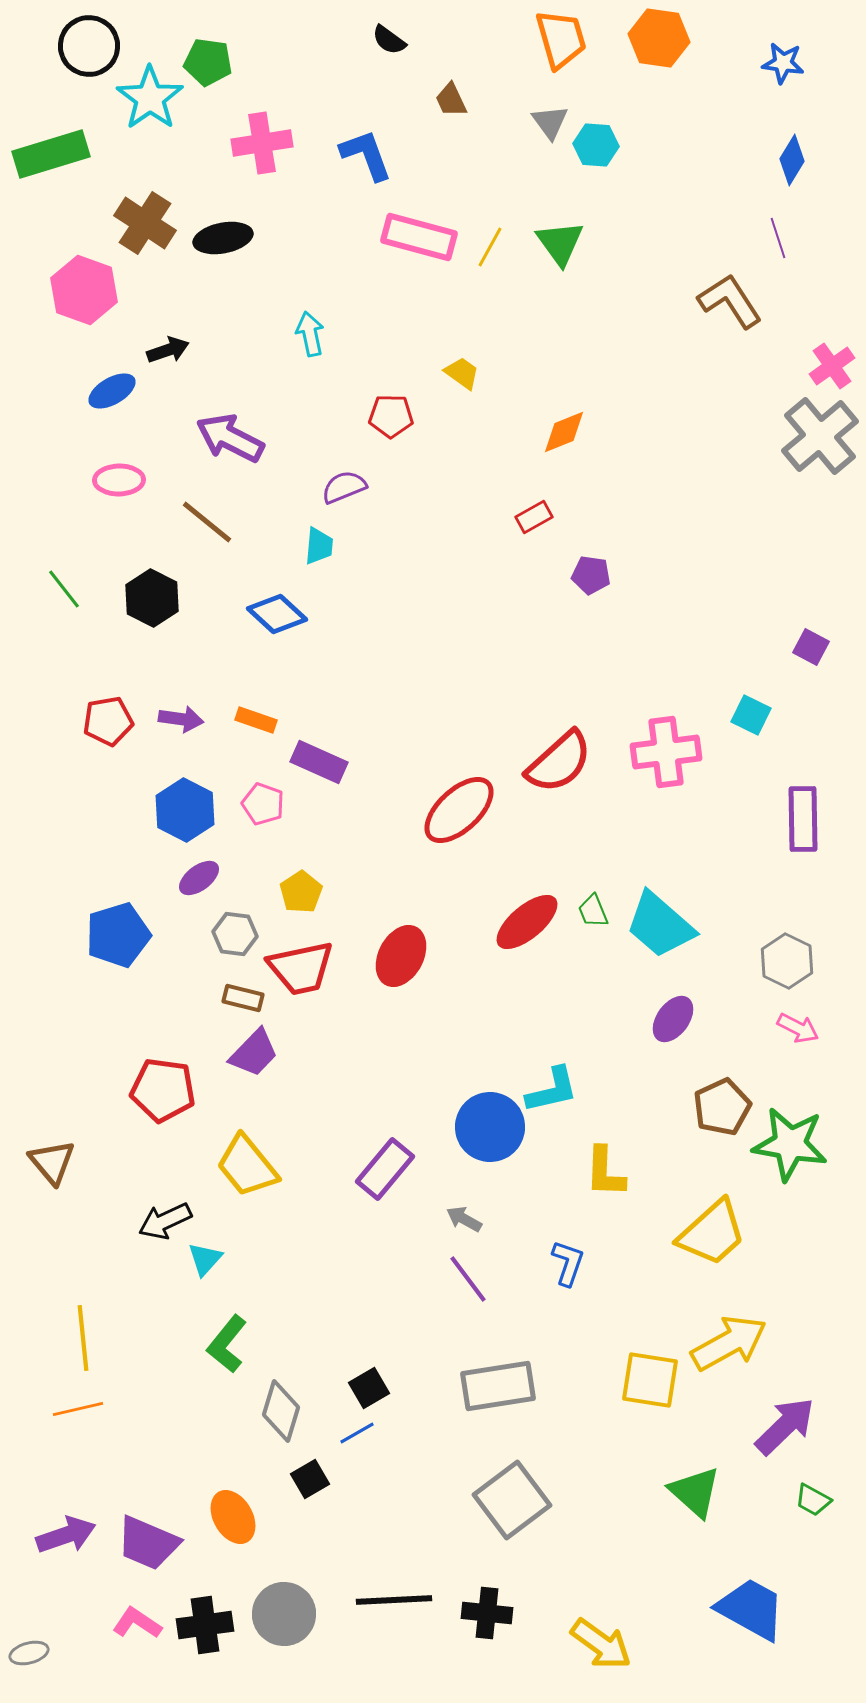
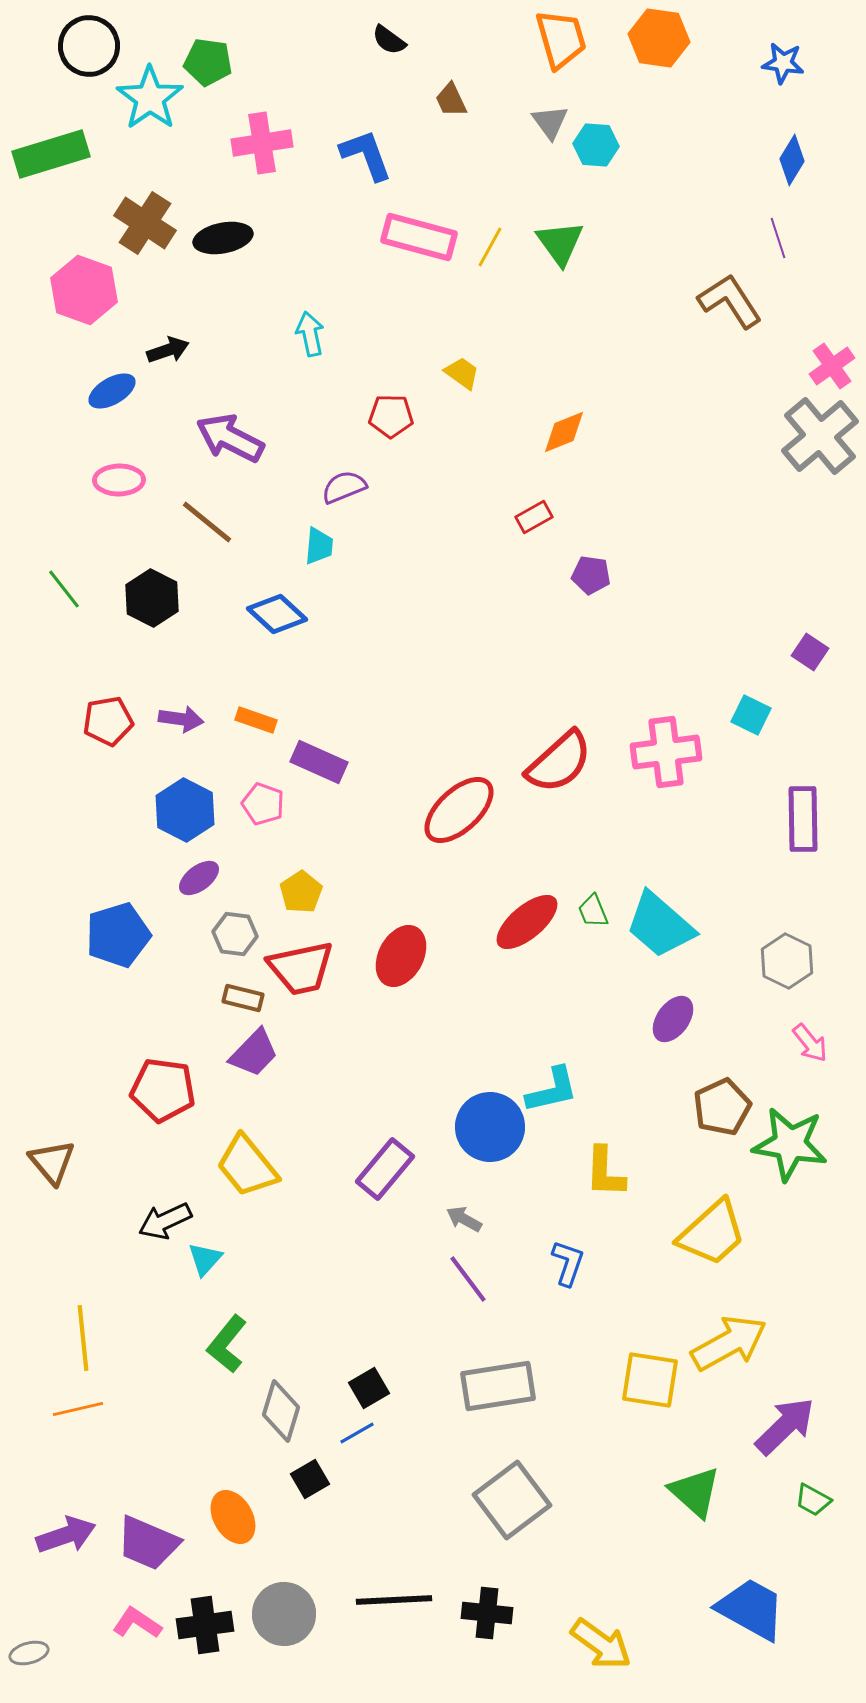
purple square at (811, 647): moved 1 px left, 5 px down; rotated 6 degrees clockwise
pink arrow at (798, 1028): moved 12 px right, 15 px down; rotated 24 degrees clockwise
